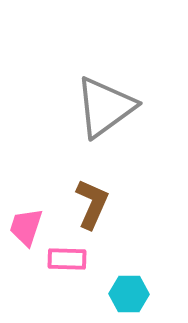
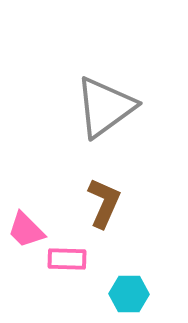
brown L-shape: moved 12 px right, 1 px up
pink trapezoid: moved 3 px down; rotated 63 degrees counterclockwise
